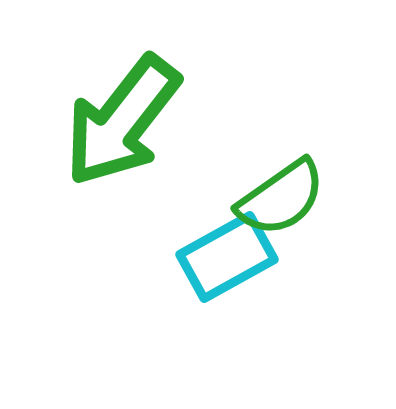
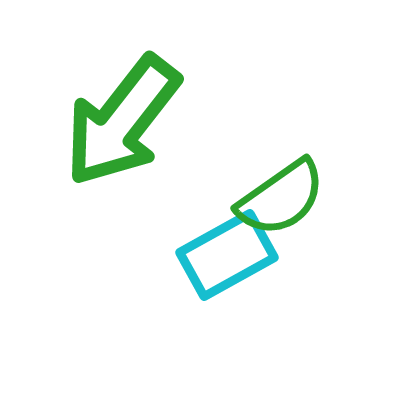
cyan rectangle: moved 2 px up
